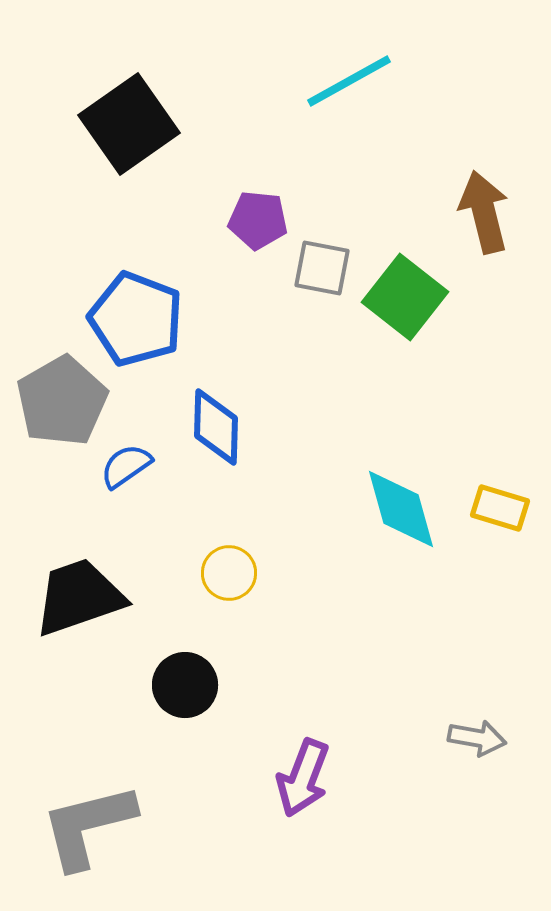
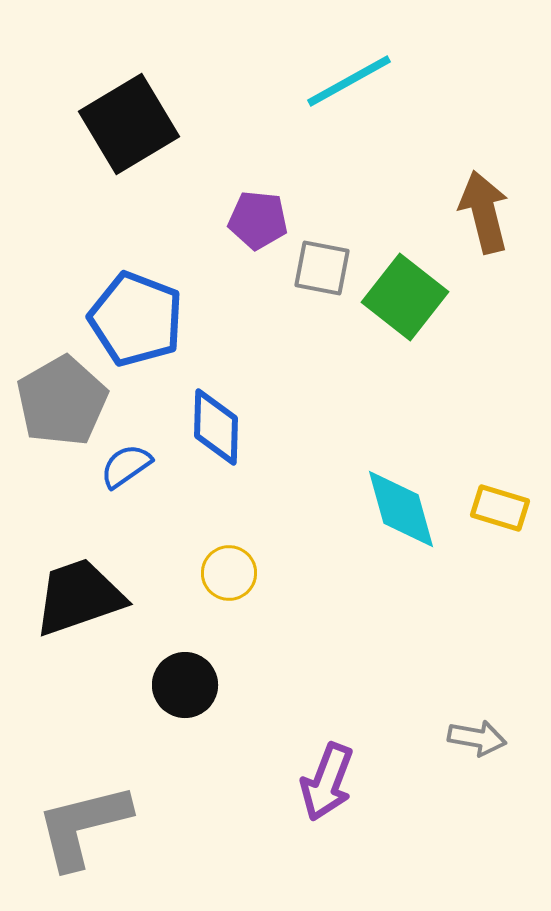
black square: rotated 4 degrees clockwise
purple arrow: moved 24 px right, 4 px down
gray L-shape: moved 5 px left
